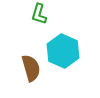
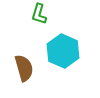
brown semicircle: moved 7 px left
